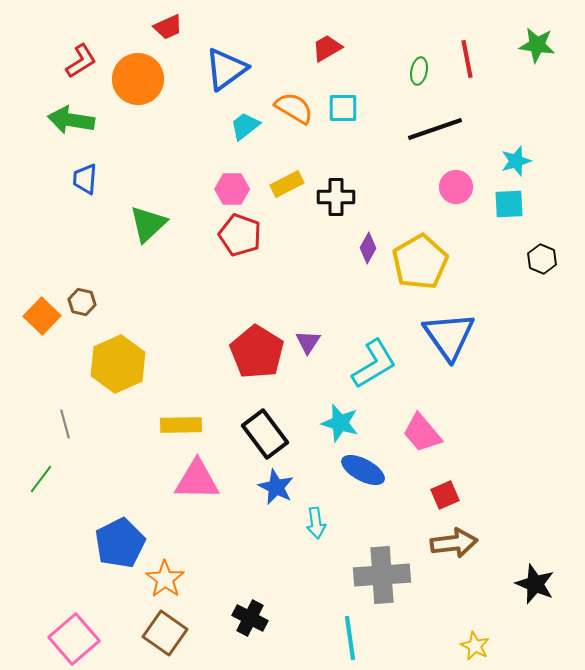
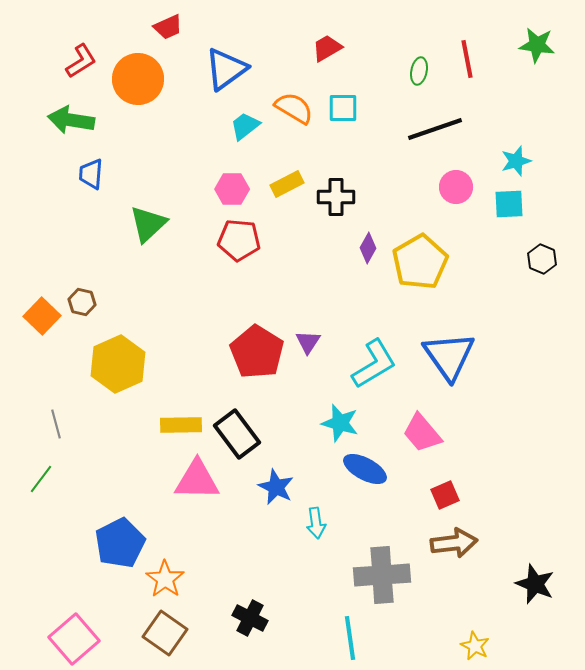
blue trapezoid at (85, 179): moved 6 px right, 5 px up
red pentagon at (240, 235): moved 1 px left, 5 px down; rotated 15 degrees counterclockwise
blue triangle at (449, 336): moved 20 px down
gray line at (65, 424): moved 9 px left
black rectangle at (265, 434): moved 28 px left
blue ellipse at (363, 470): moved 2 px right, 1 px up
